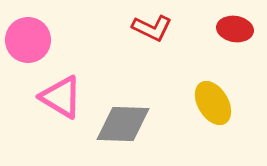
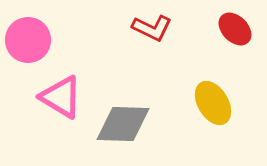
red ellipse: rotated 36 degrees clockwise
